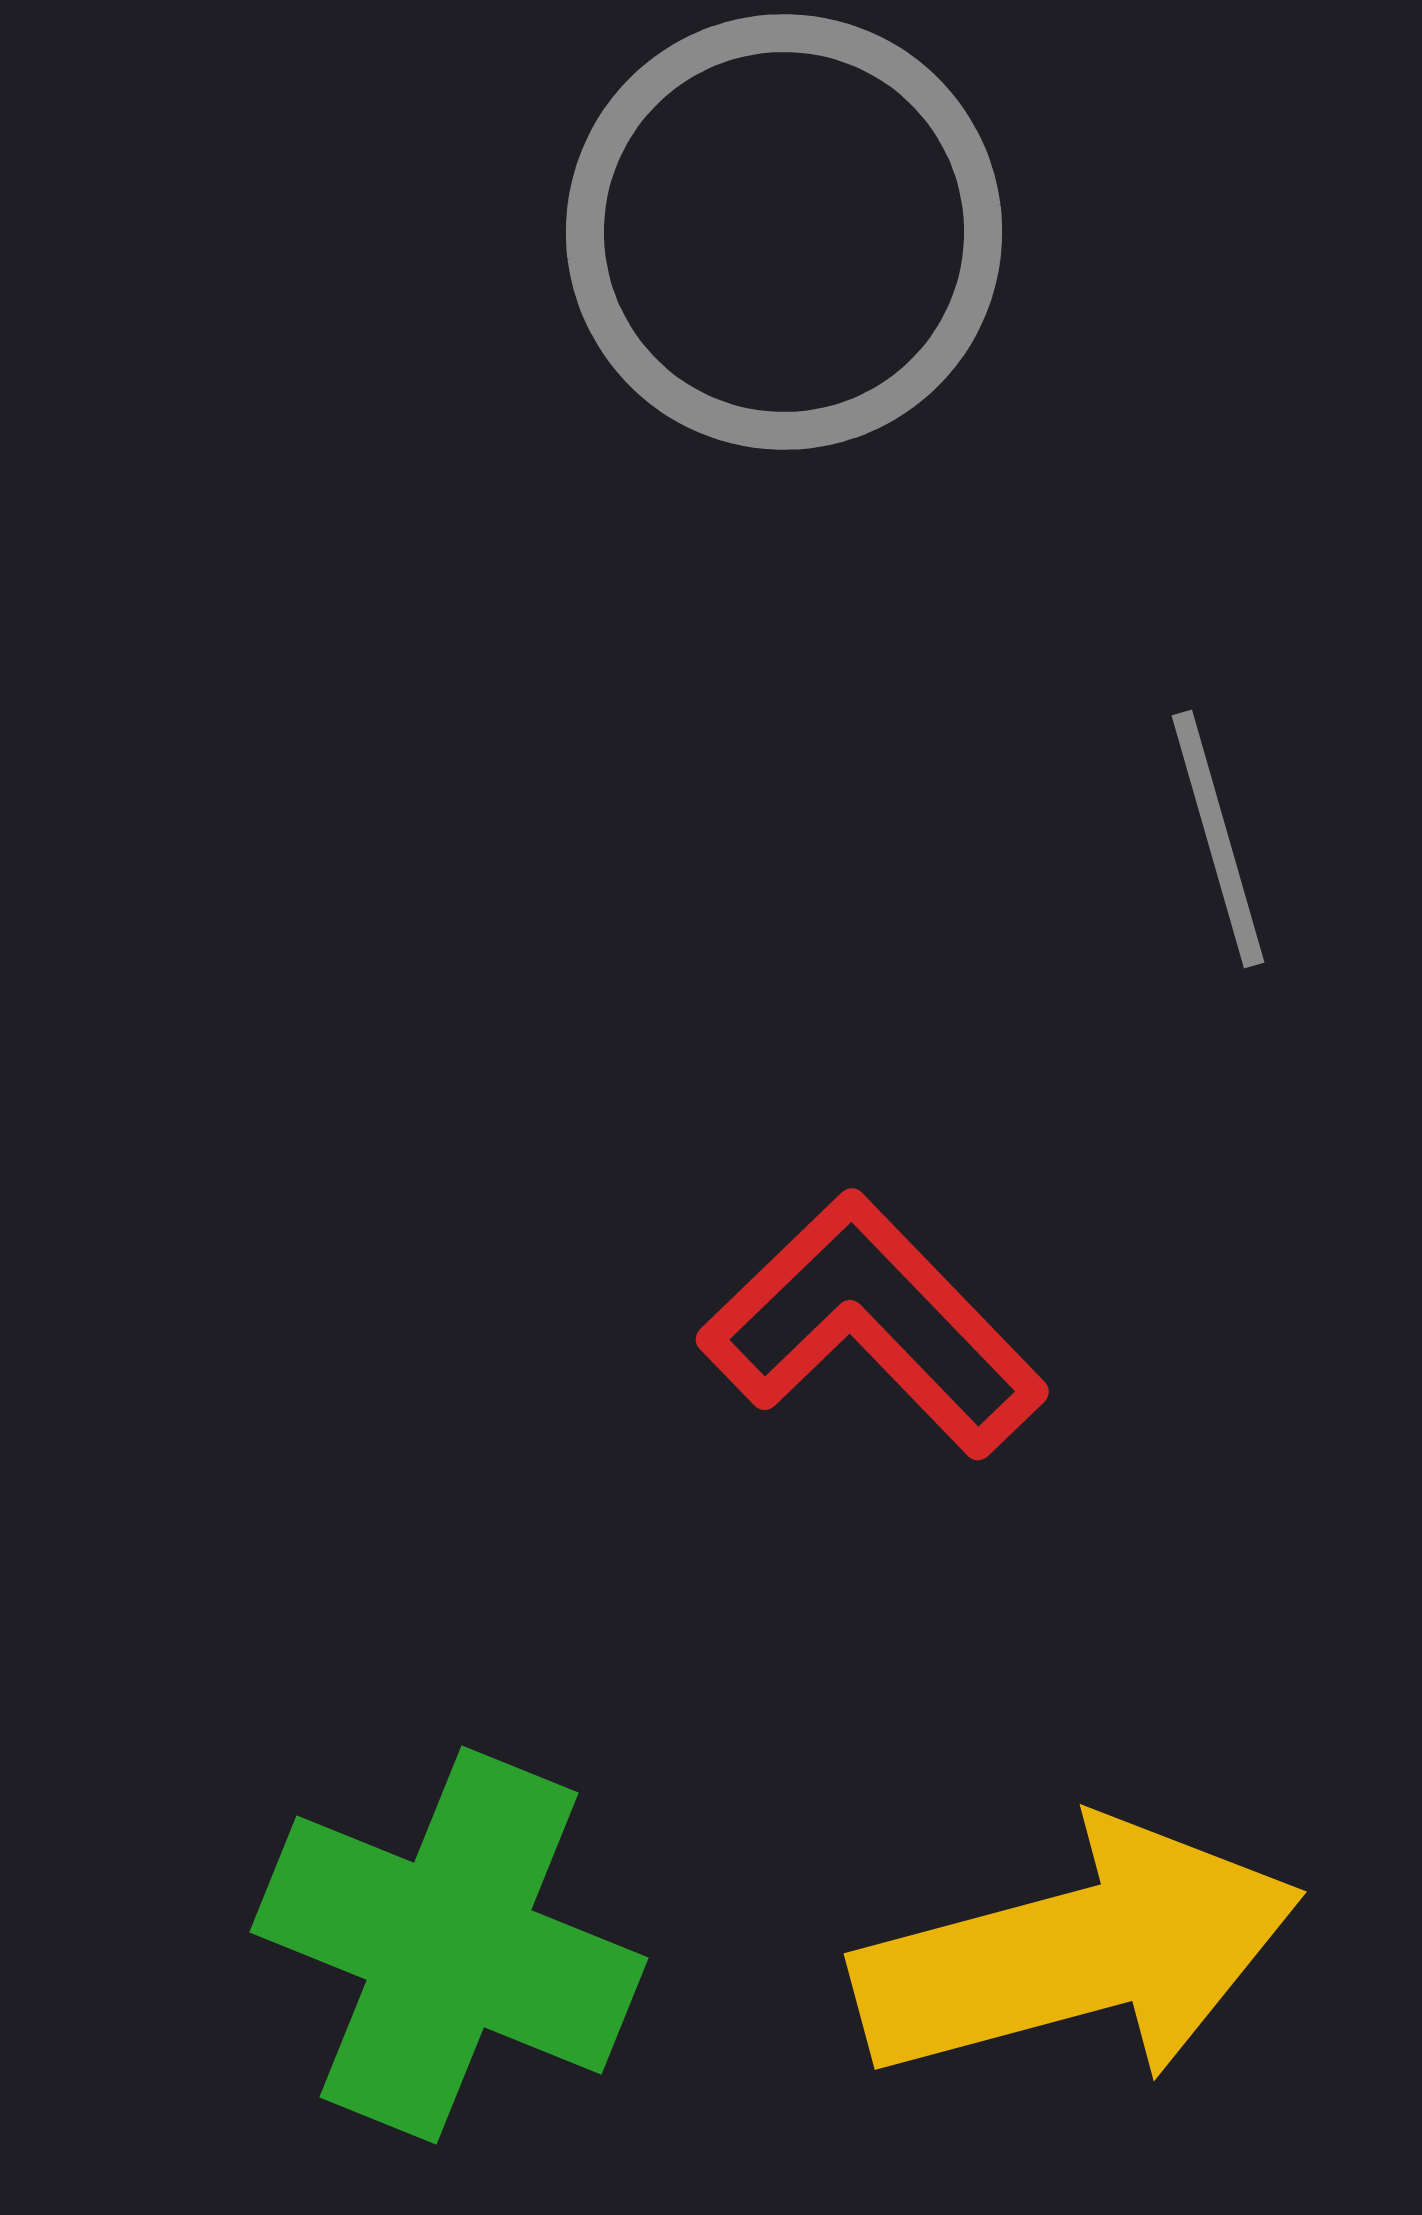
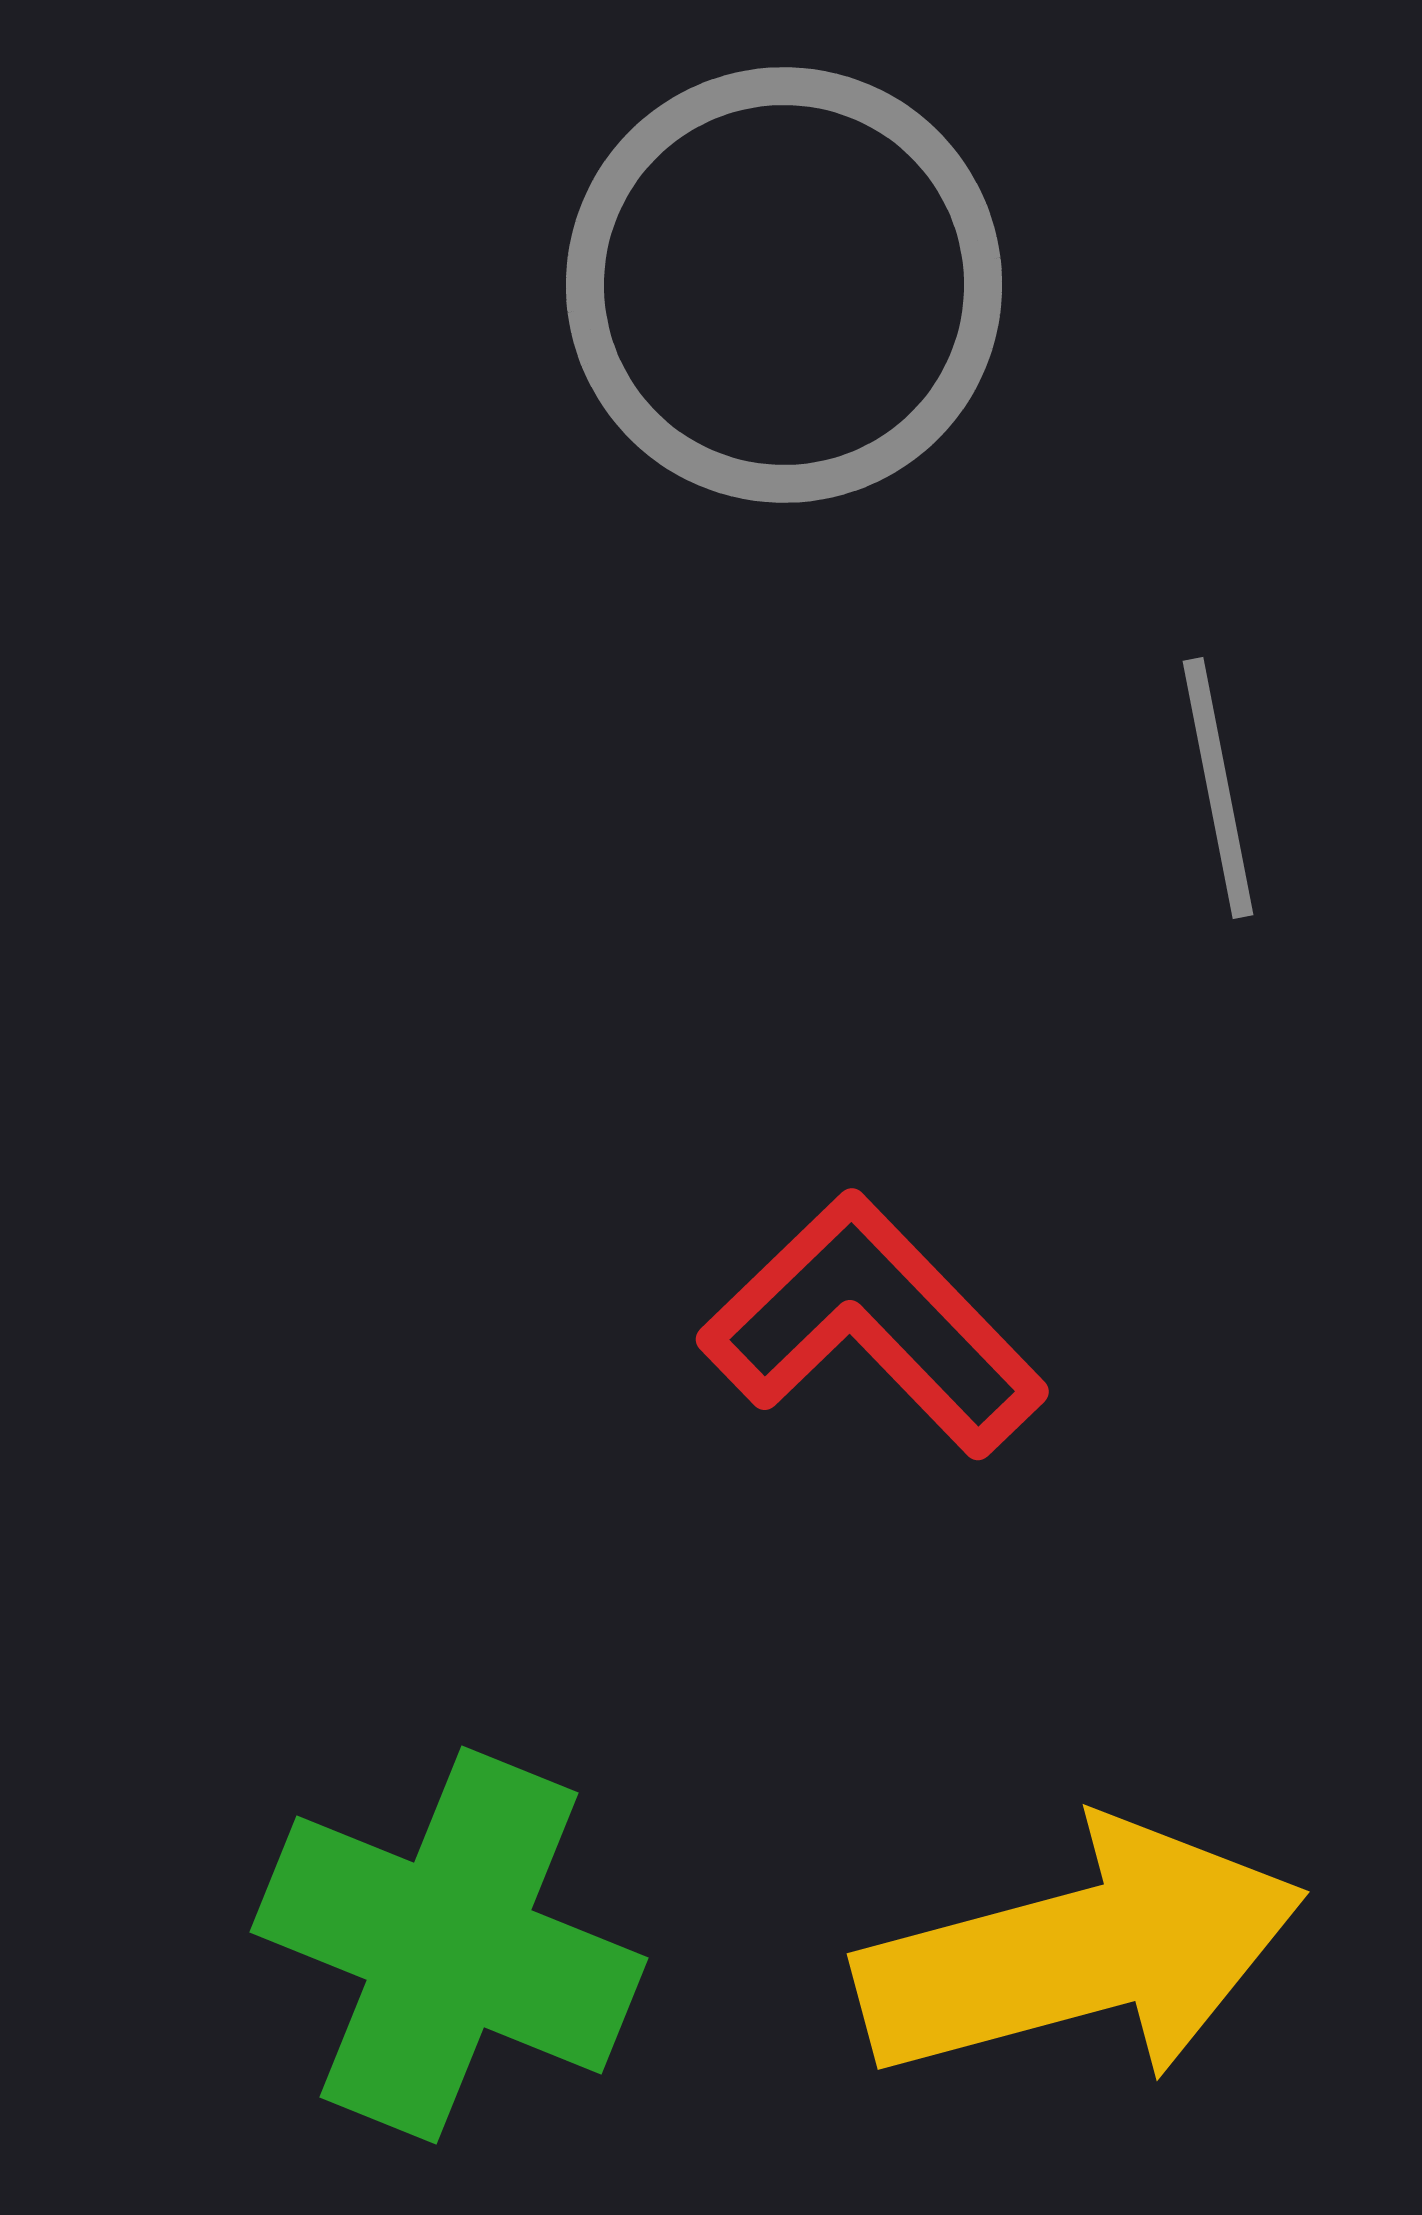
gray circle: moved 53 px down
gray line: moved 51 px up; rotated 5 degrees clockwise
yellow arrow: moved 3 px right
